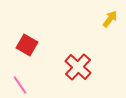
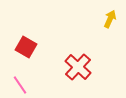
yellow arrow: rotated 12 degrees counterclockwise
red square: moved 1 px left, 2 px down
